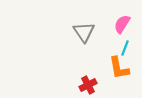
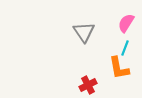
pink semicircle: moved 4 px right, 1 px up
